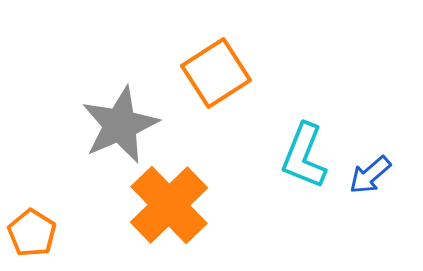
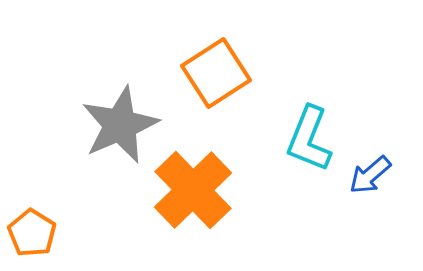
cyan L-shape: moved 5 px right, 17 px up
orange cross: moved 24 px right, 15 px up
